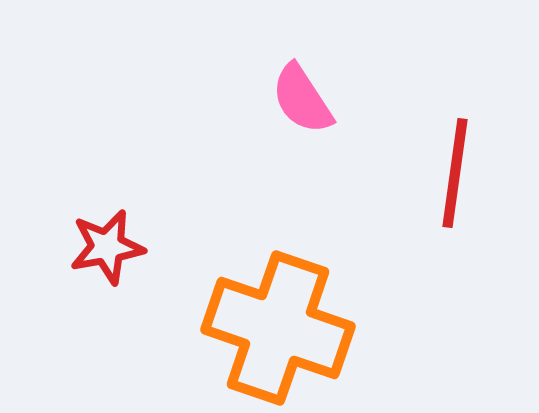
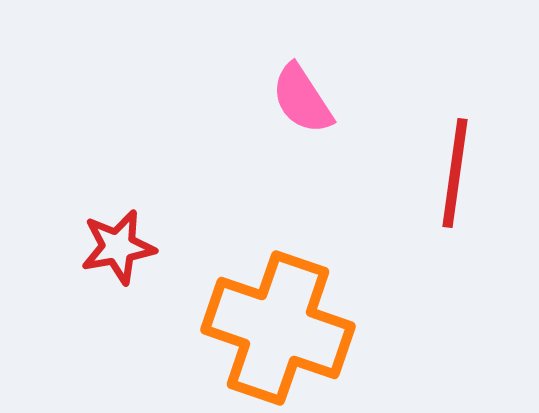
red star: moved 11 px right
